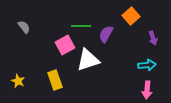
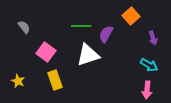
pink square: moved 19 px left, 7 px down; rotated 24 degrees counterclockwise
white triangle: moved 5 px up
cyan arrow: moved 2 px right; rotated 36 degrees clockwise
